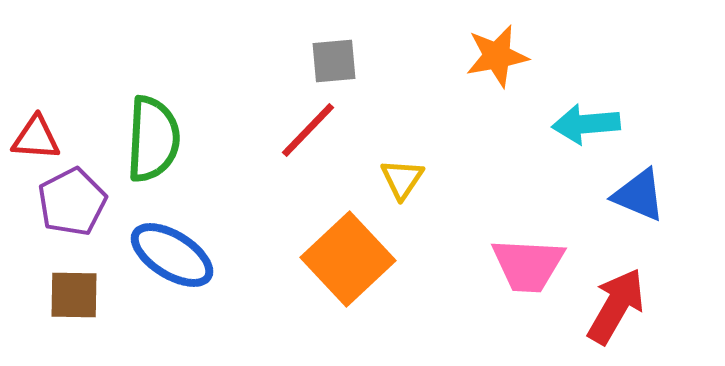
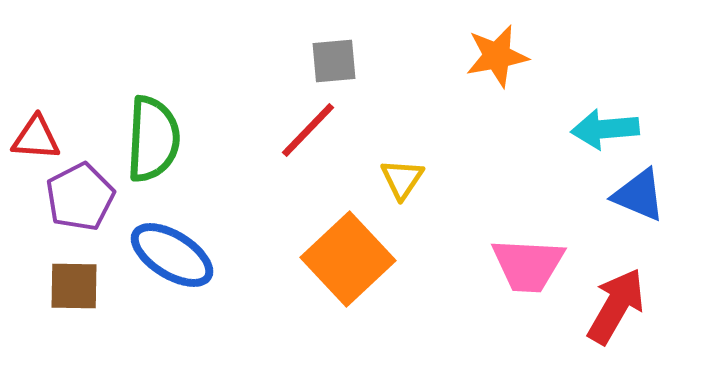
cyan arrow: moved 19 px right, 5 px down
purple pentagon: moved 8 px right, 5 px up
brown square: moved 9 px up
